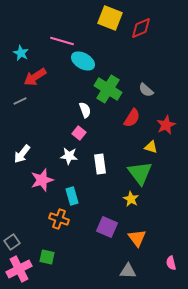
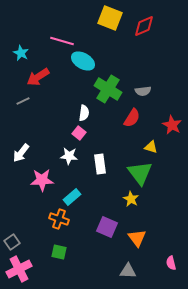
red diamond: moved 3 px right, 2 px up
red arrow: moved 3 px right
gray semicircle: moved 3 px left, 1 px down; rotated 49 degrees counterclockwise
gray line: moved 3 px right
white semicircle: moved 1 px left, 3 px down; rotated 28 degrees clockwise
red star: moved 6 px right; rotated 18 degrees counterclockwise
white arrow: moved 1 px left, 1 px up
pink star: rotated 15 degrees clockwise
cyan rectangle: moved 1 px down; rotated 66 degrees clockwise
green square: moved 12 px right, 5 px up
